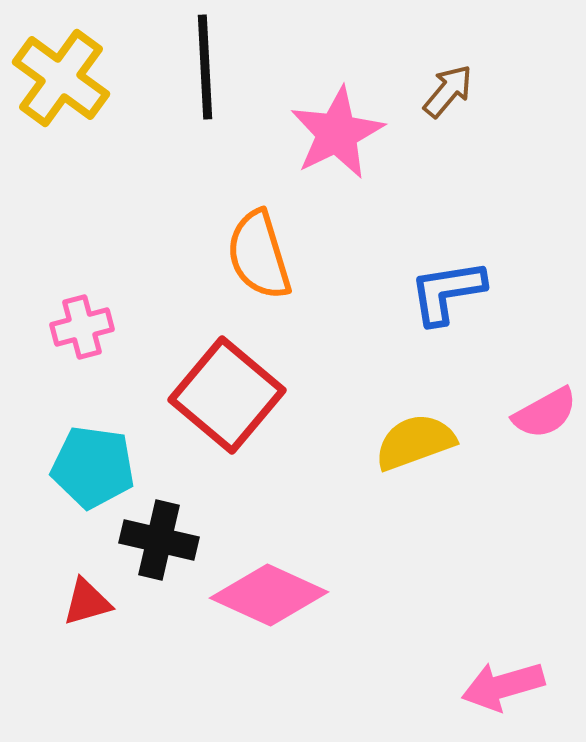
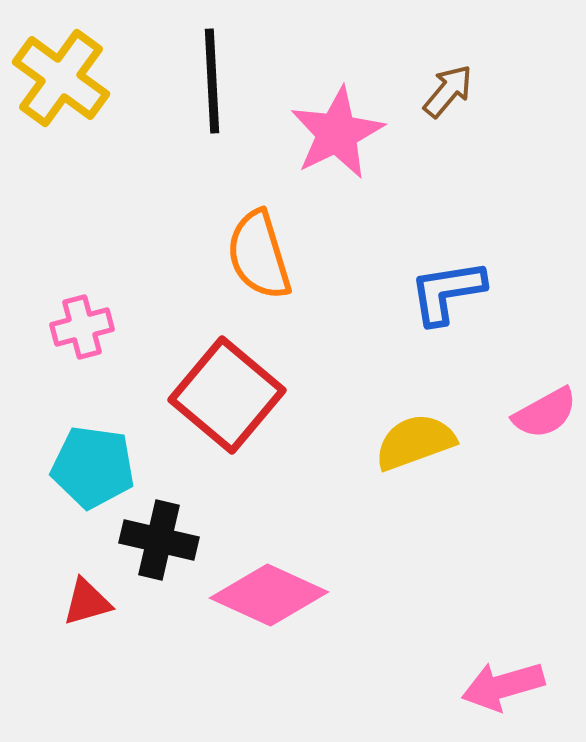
black line: moved 7 px right, 14 px down
